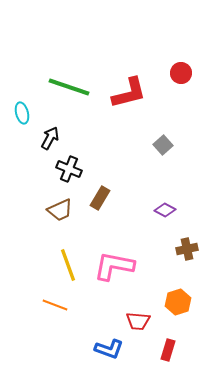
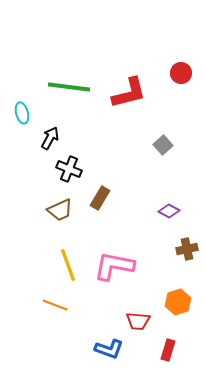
green line: rotated 12 degrees counterclockwise
purple diamond: moved 4 px right, 1 px down
